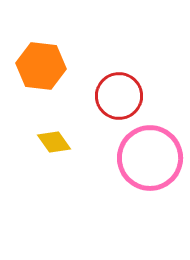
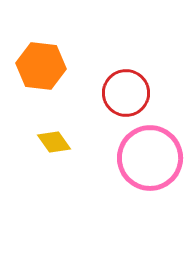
red circle: moved 7 px right, 3 px up
